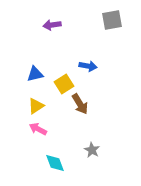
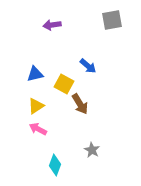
blue arrow: rotated 30 degrees clockwise
yellow square: rotated 30 degrees counterclockwise
cyan diamond: moved 2 px down; rotated 40 degrees clockwise
